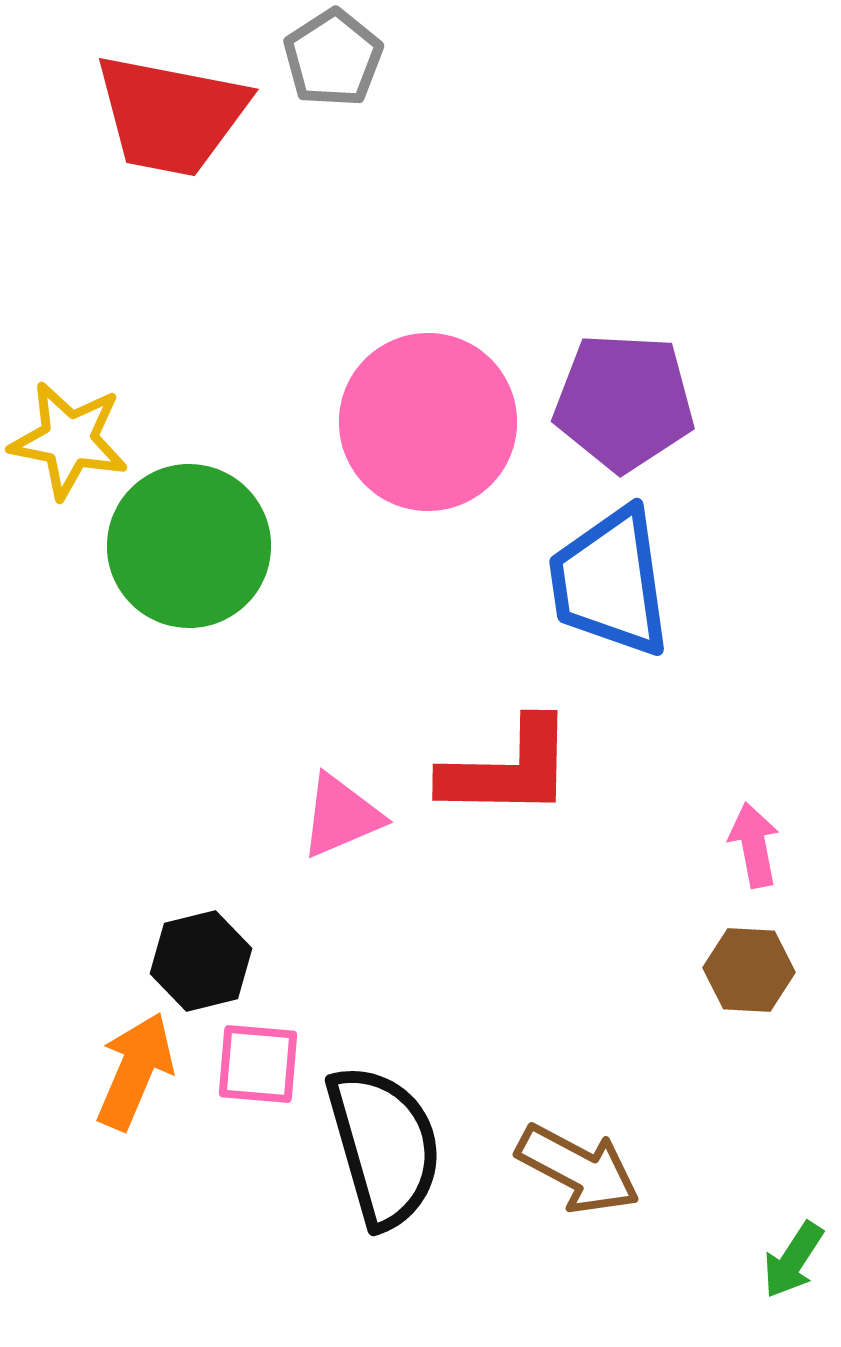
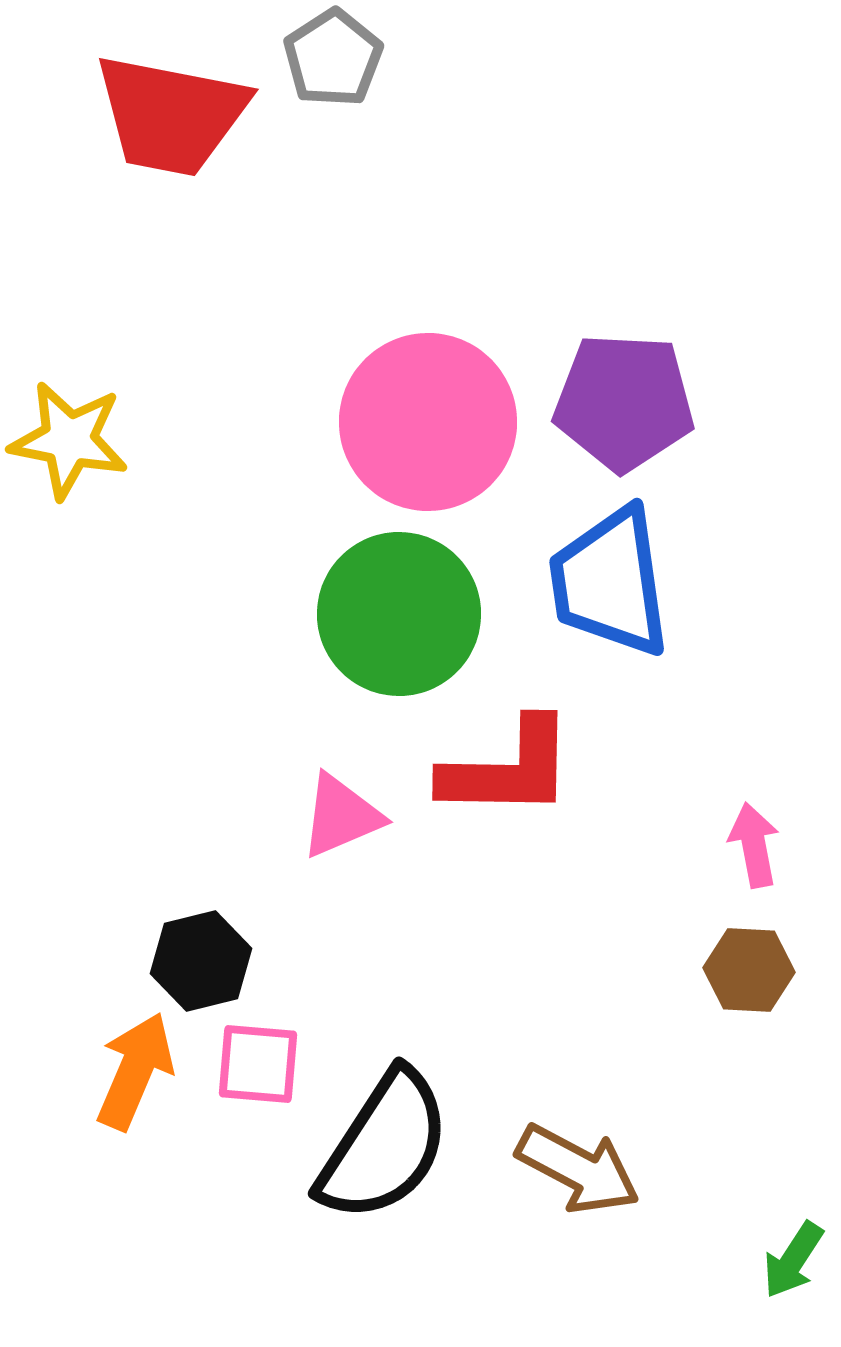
green circle: moved 210 px right, 68 px down
black semicircle: rotated 49 degrees clockwise
